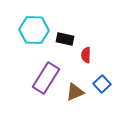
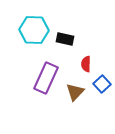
red semicircle: moved 9 px down
purple rectangle: rotated 8 degrees counterclockwise
brown triangle: rotated 24 degrees counterclockwise
